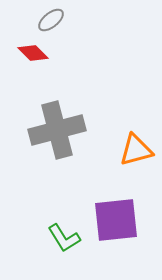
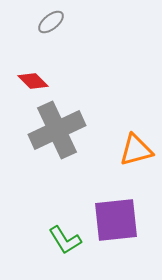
gray ellipse: moved 2 px down
red diamond: moved 28 px down
gray cross: rotated 10 degrees counterclockwise
green L-shape: moved 1 px right, 2 px down
